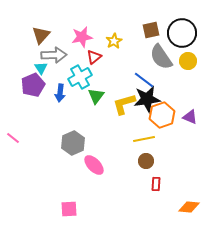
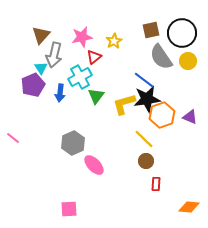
gray arrow: rotated 105 degrees clockwise
yellow line: rotated 55 degrees clockwise
